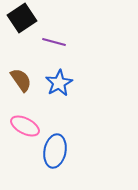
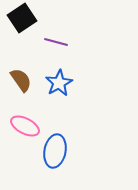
purple line: moved 2 px right
